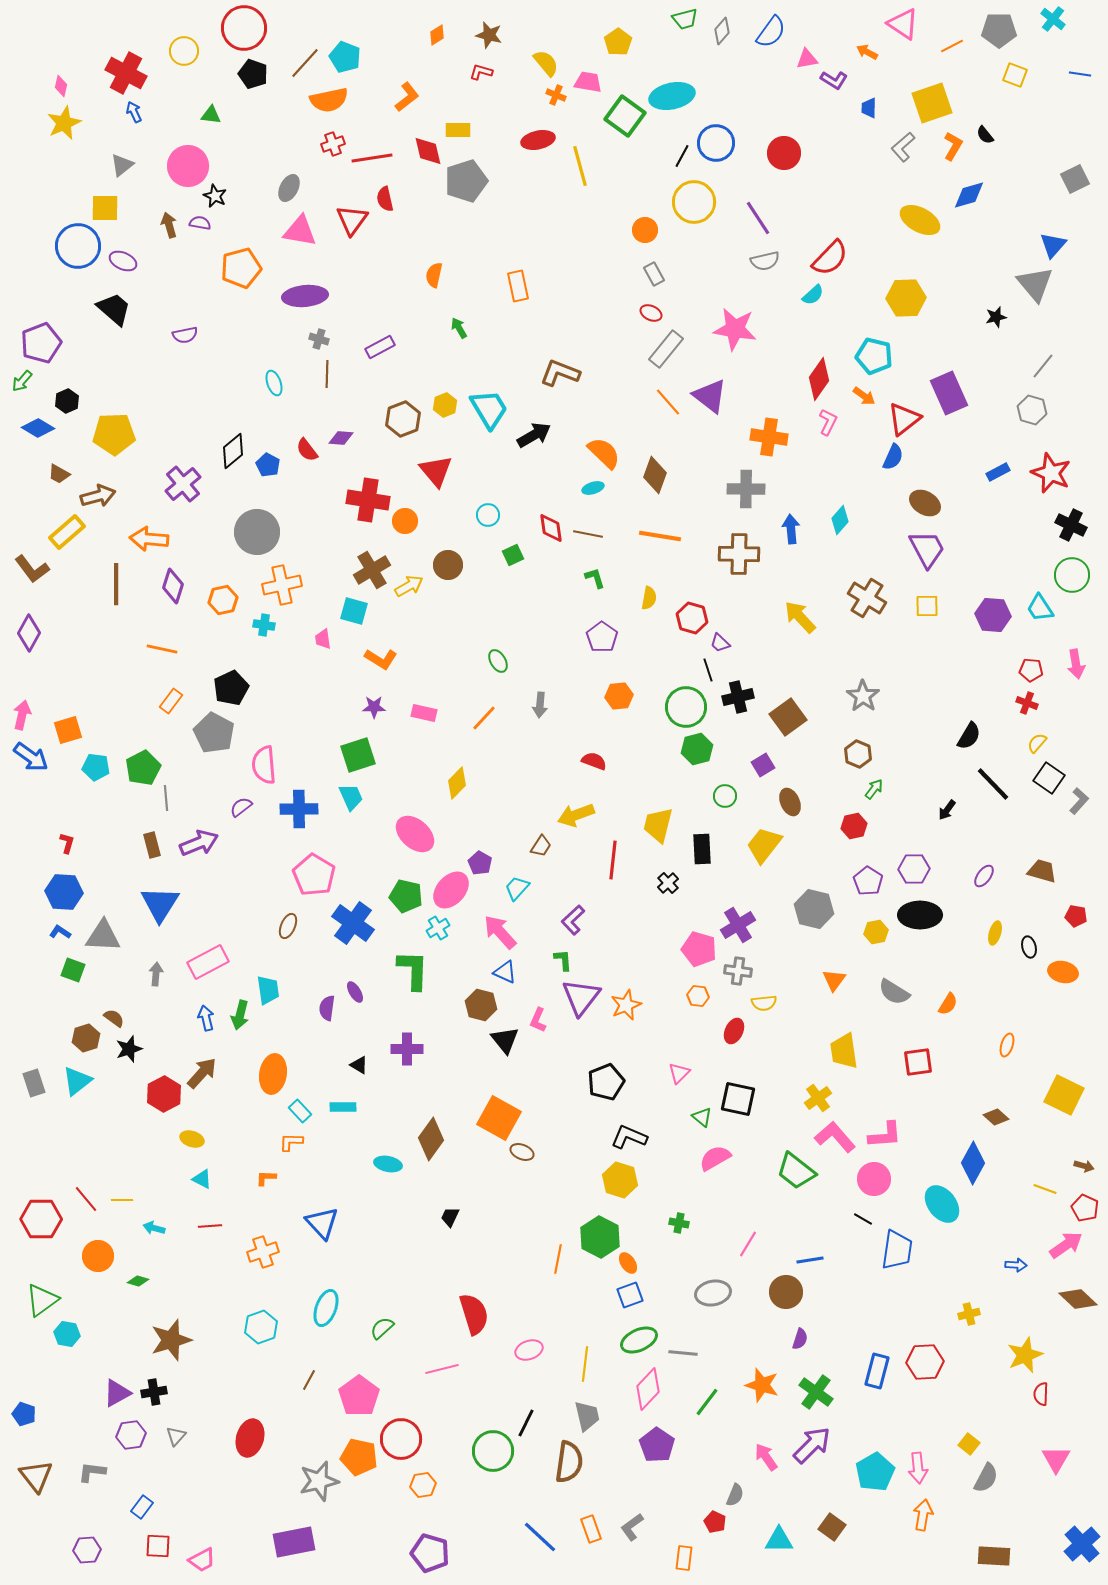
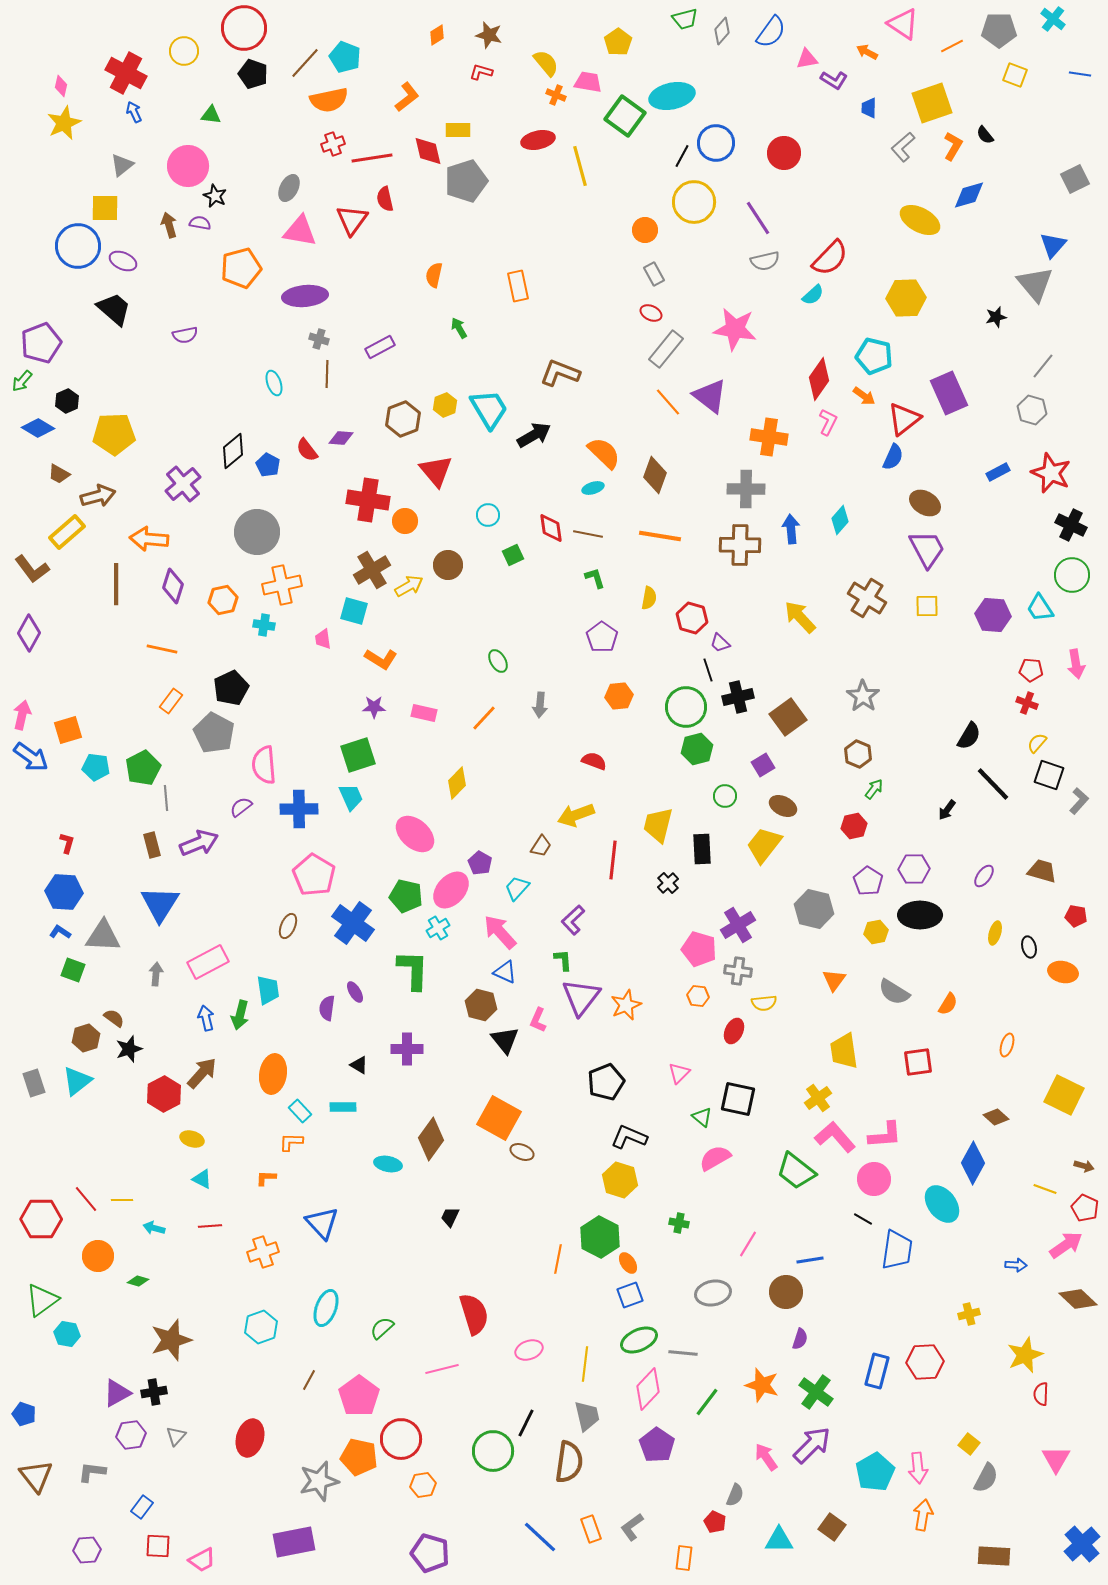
brown cross at (739, 554): moved 1 px right, 9 px up
black square at (1049, 778): moved 3 px up; rotated 16 degrees counterclockwise
brown ellipse at (790, 802): moved 7 px left, 4 px down; rotated 40 degrees counterclockwise
